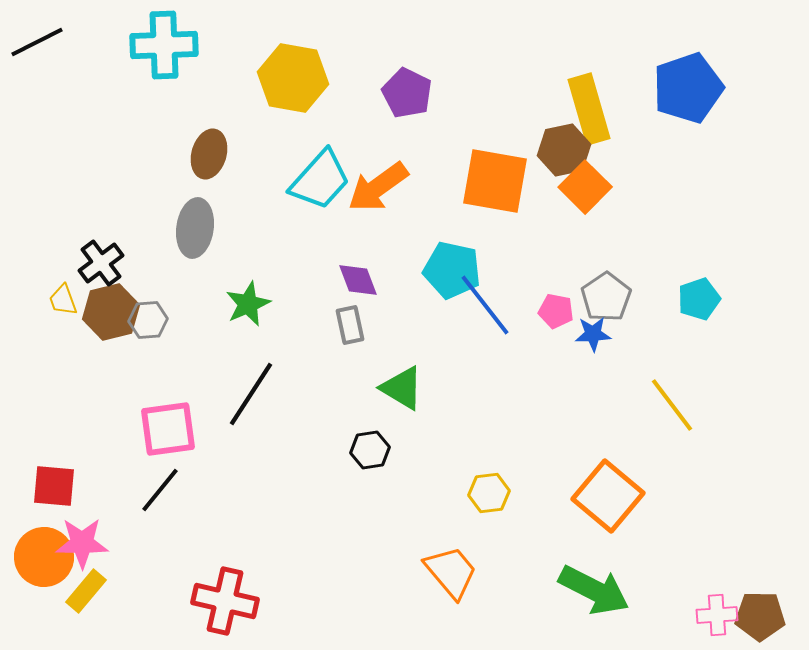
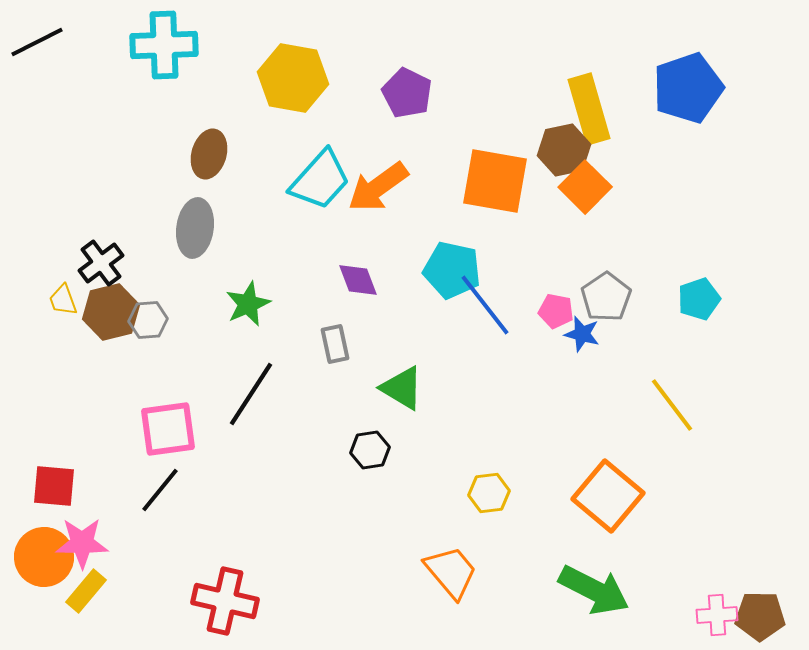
gray rectangle at (350, 325): moved 15 px left, 19 px down
blue star at (593, 334): moved 11 px left; rotated 18 degrees clockwise
